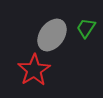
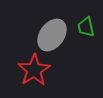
green trapezoid: moved 1 px up; rotated 45 degrees counterclockwise
